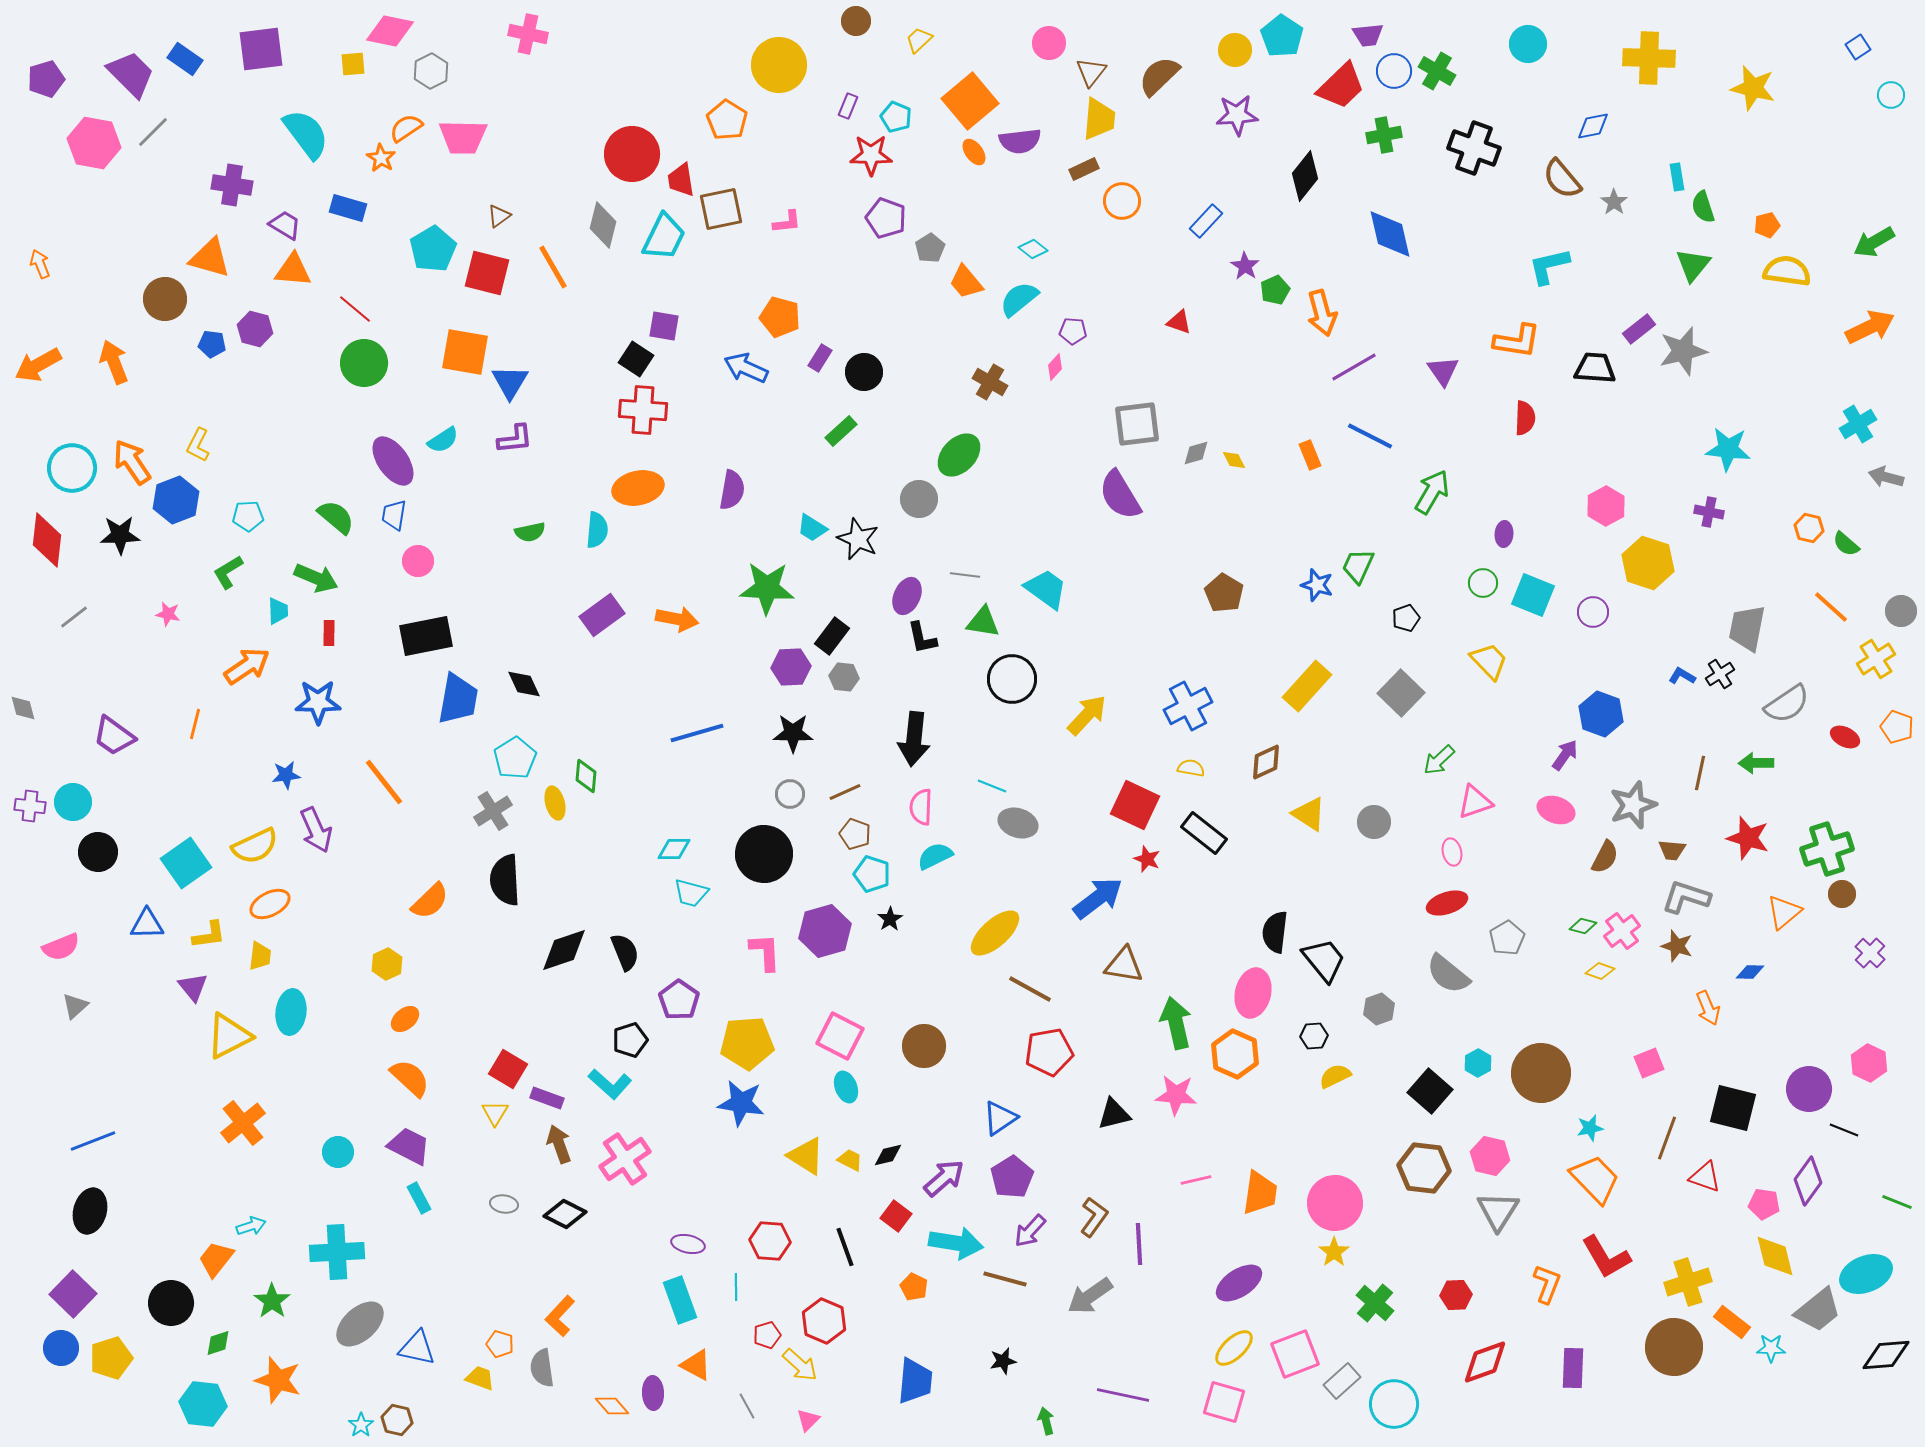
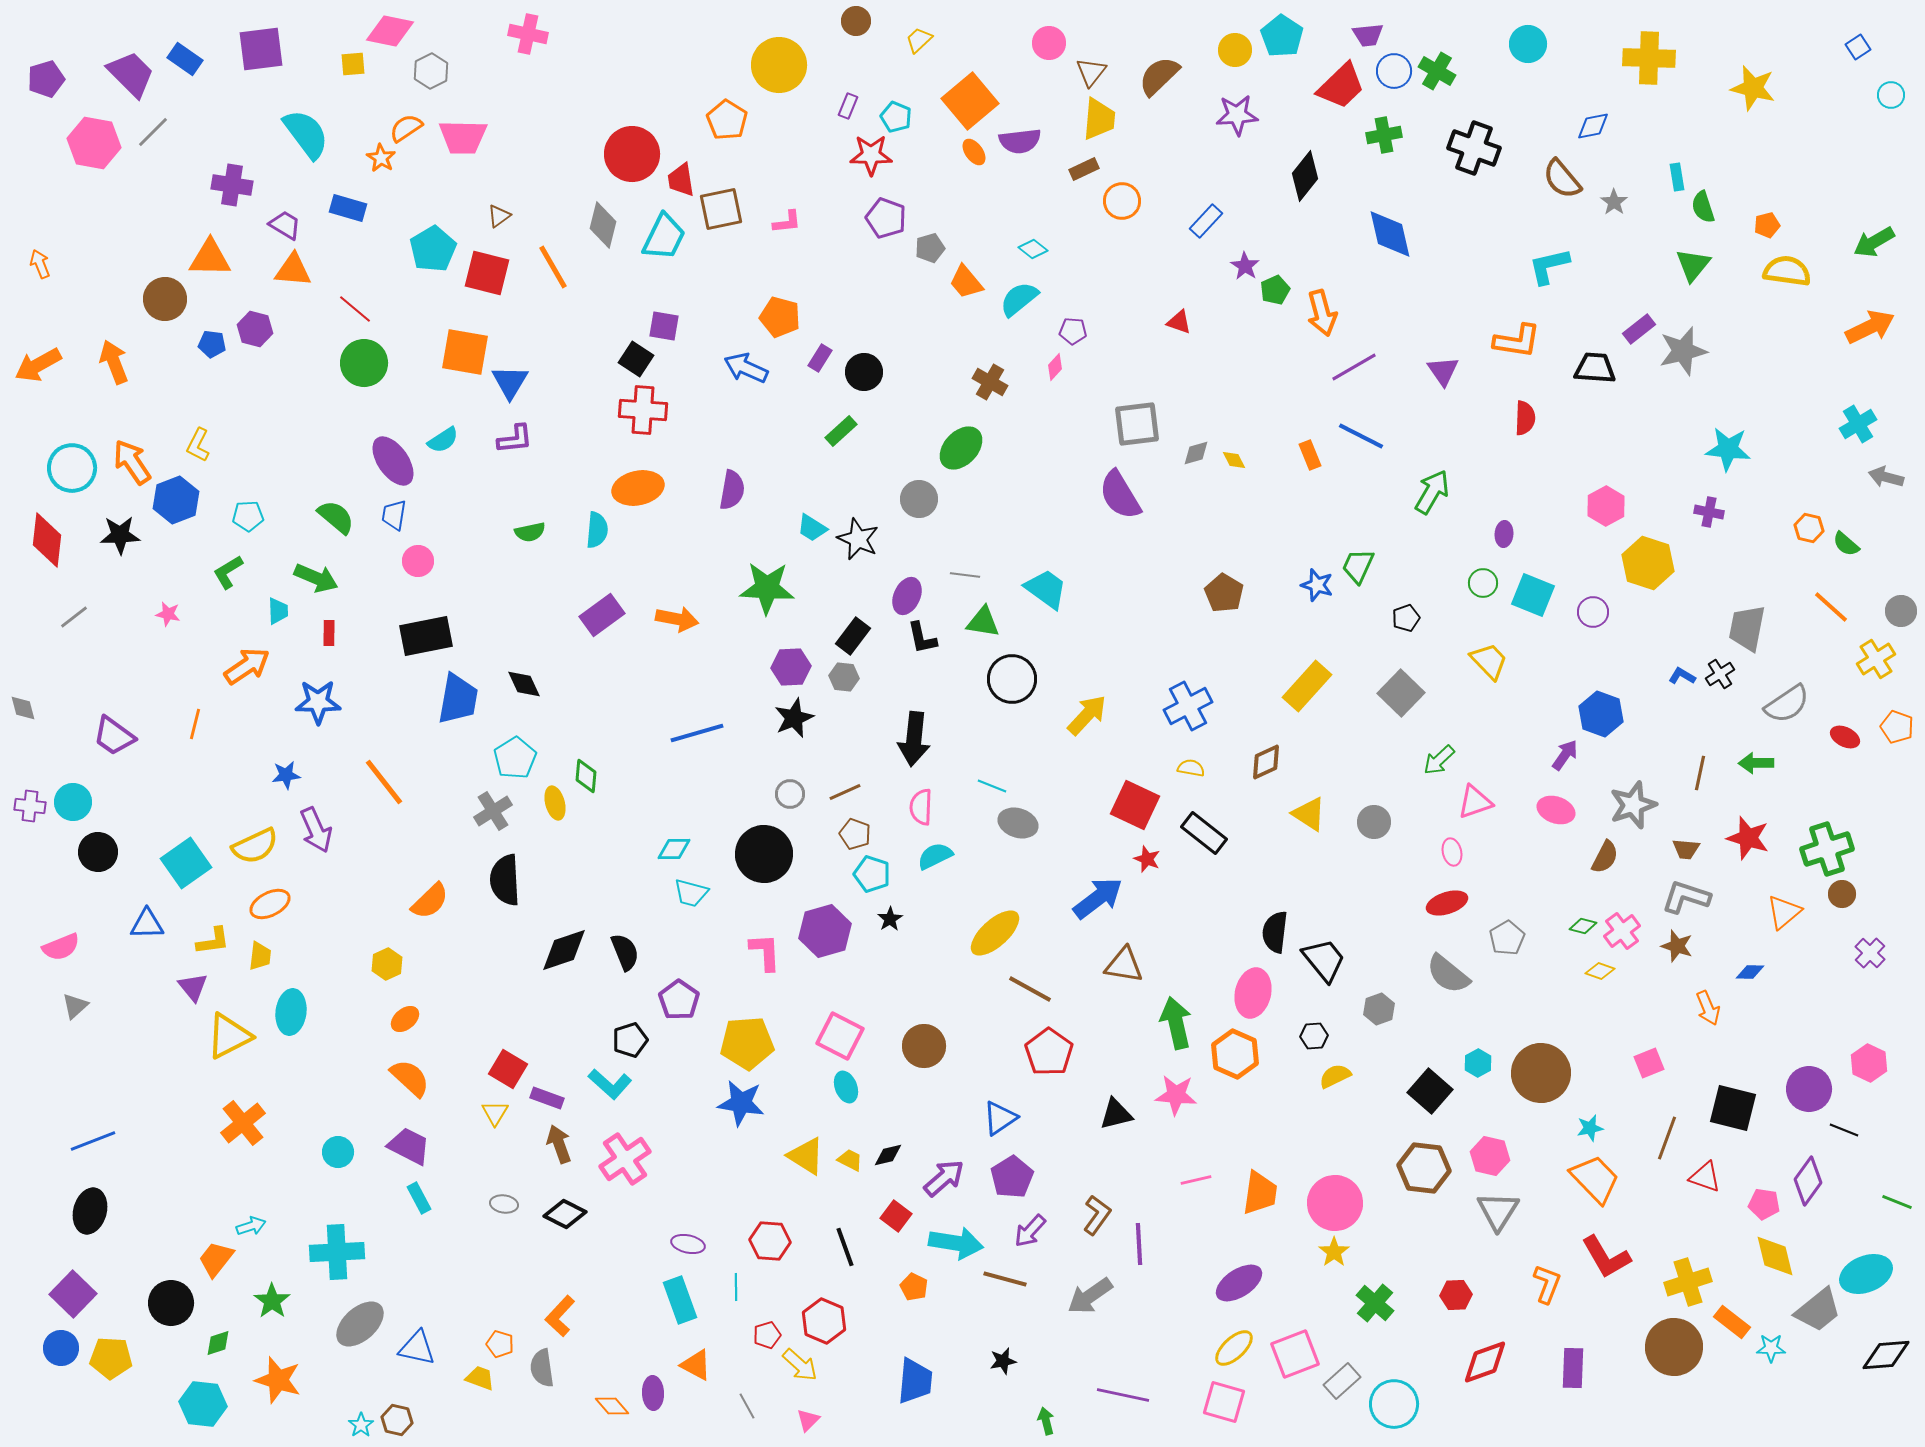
gray pentagon at (930, 248): rotated 16 degrees clockwise
orange triangle at (210, 258): rotated 15 degrees counterclockwise
blue line at (1370, 436): moved 9 px left
green ellipse at (959, 455): moved 2 px right, 7 px up
black rectangle at (832, 636): moved 21 px right
black star at (793, 733): moved 1 px right, 15 px up; rotated 24 degrees counterclockwise
brown trapezoid at (1672, 850): moved 14 px right, 1 px up
yellow L-shape at (209, 935): moved 4 px right, 6 px down
red pentagon at (1049, 1052): rotated 27 degrees counterclockwise
black triangle at (1114, 1114): moved 2 px right
brown L-shape at (1094, 1217): moved 3 px right, 2 px up
yellow pentagon at (111, 1358): rotated 21 degrees clockwise
